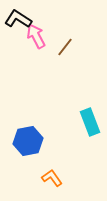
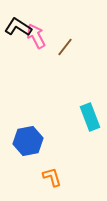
black L-shape: moved 8 px down
cyan rectangle: moved 5 px up
orange L-shape: moved 1 px up; rotated 20 degrees clockwise
